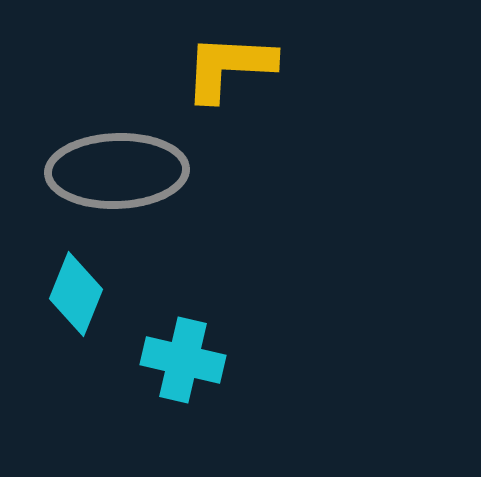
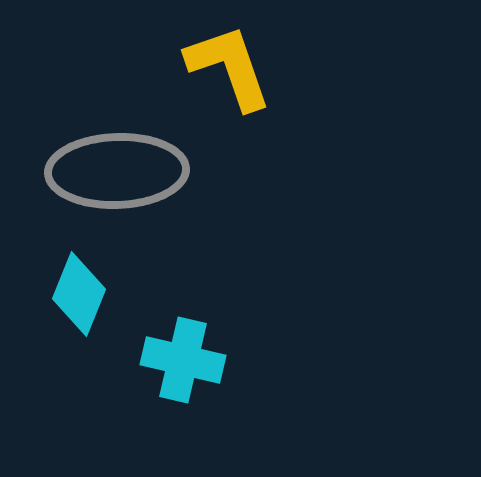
yellow L-shape: rotated 68 degrees clockwise
cyan diamond: moved 3 px right
